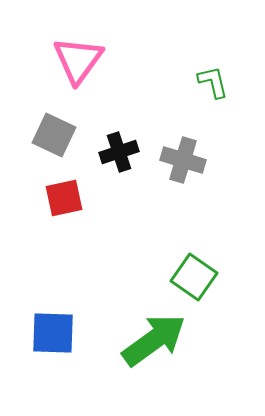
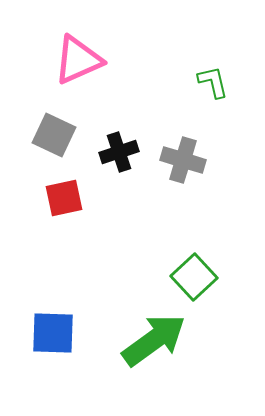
pink triangle: rotated 30 degrees clockwise
green square: rotated 12 degrees clockwise
